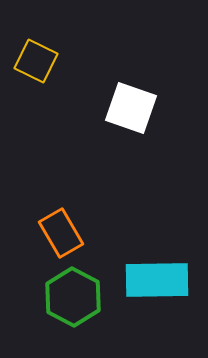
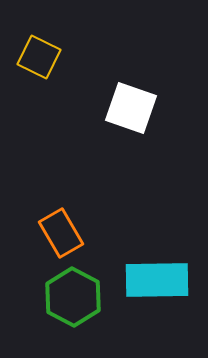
yellow square: moved 3 px right, 4 px up
